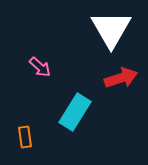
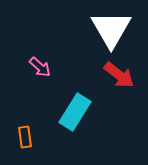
red arrow: moved 2 px left, 3 px up; rotated 56 degrees clockwise
